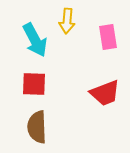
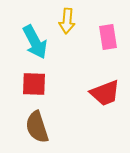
cyan arrow: moved 2 px down
brown semicircle: rotated 16 degrees counterclockwise
